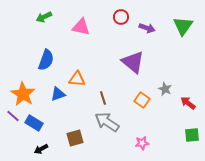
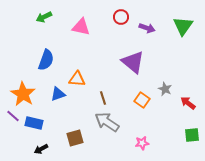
blue rectangle: rotated 18 degrees counterclockwise
